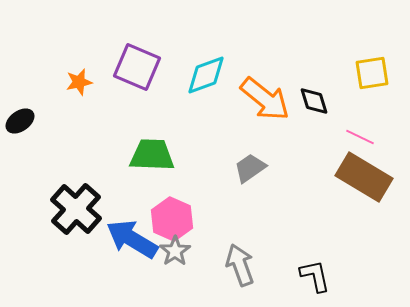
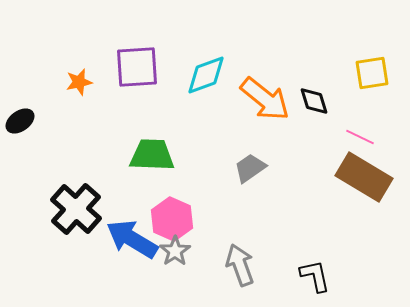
purple square: rotated 27 degrees counterclockwise
